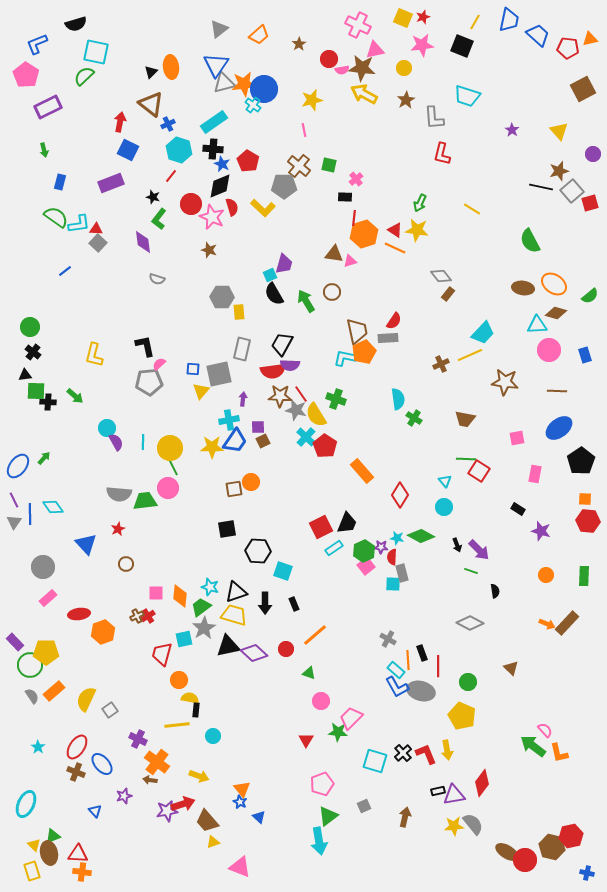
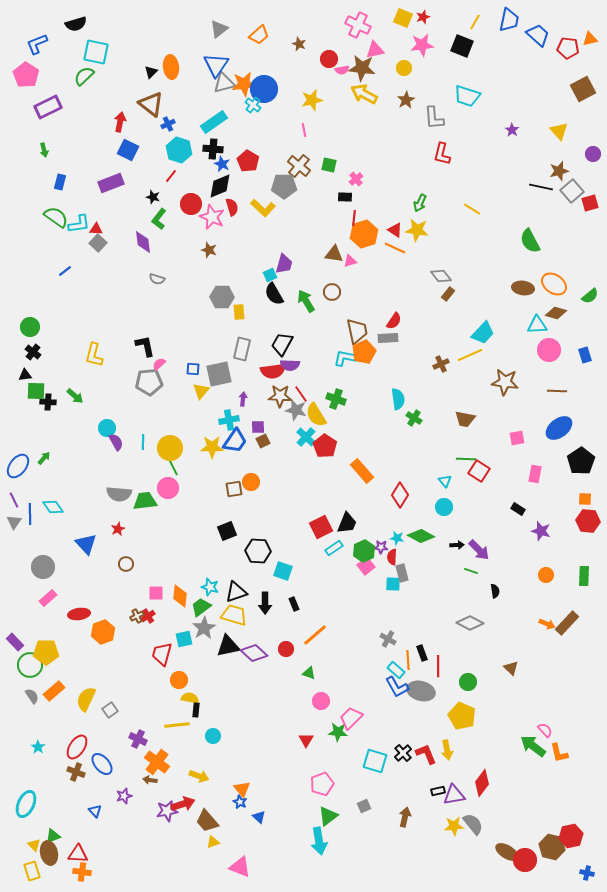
brown star at (299, 44): rotated 16 degrees counterclockwise
black square at (227, 529): moved 2 px down; rotated 12 degrees counterclockwise
black arrow at (457, 545): rotated 72 degrees counterclockwise
